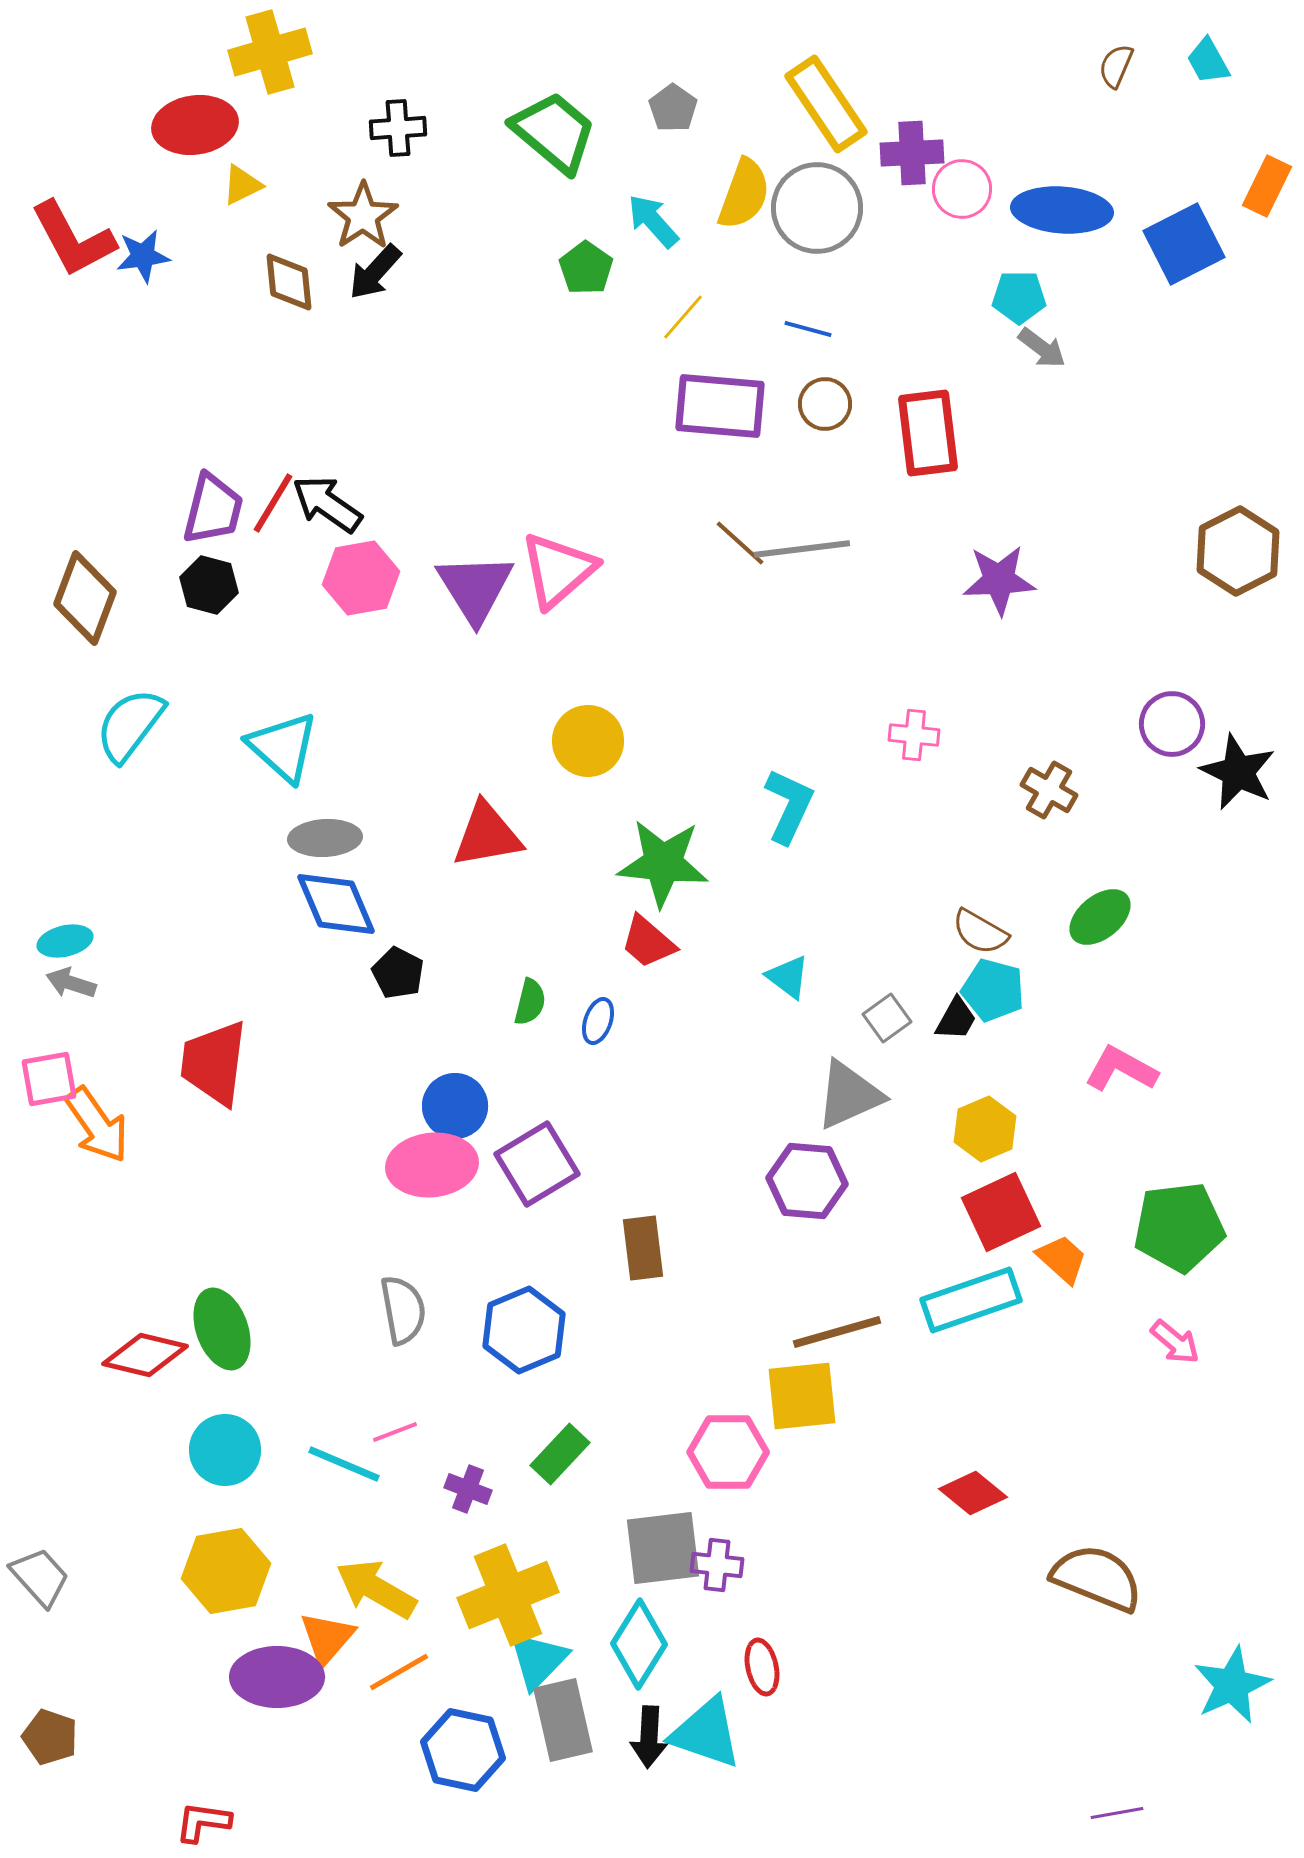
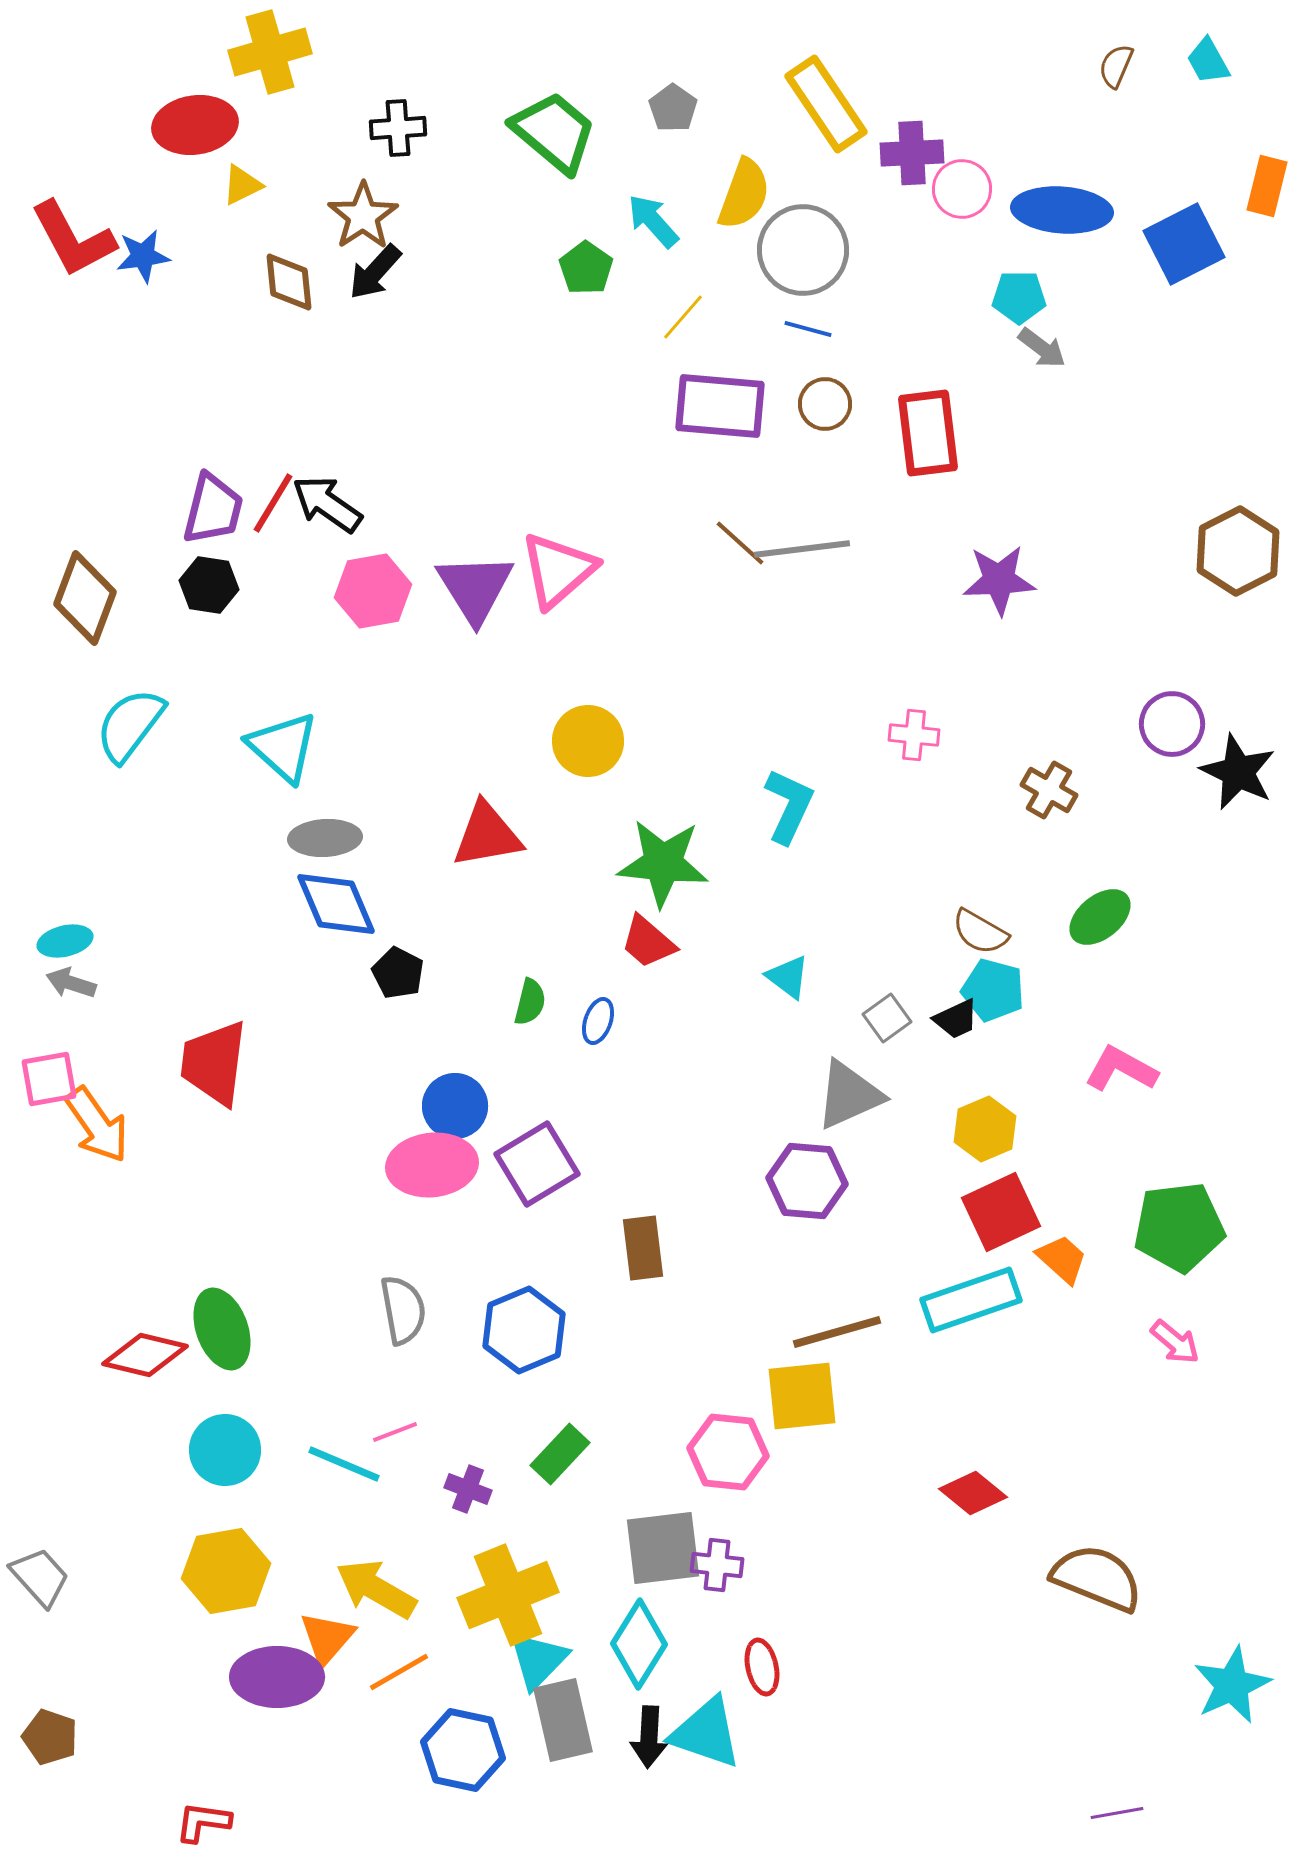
orange rectangle at (1267, 186): rotated 12 degrees counterclockwise
gray circle at (817, 208): moved 14 px left, 42 px down
pink hexagon at (361, 578): moved 12 px right, 13 px down
black hexagon at (209, 585): rotated 6 degrees counterclockwise
black trapezoid at (956, 1019): rotated 36 degrees clockwise
pink hexagon at (728, 1452): rotated 6 degrees clockwise
